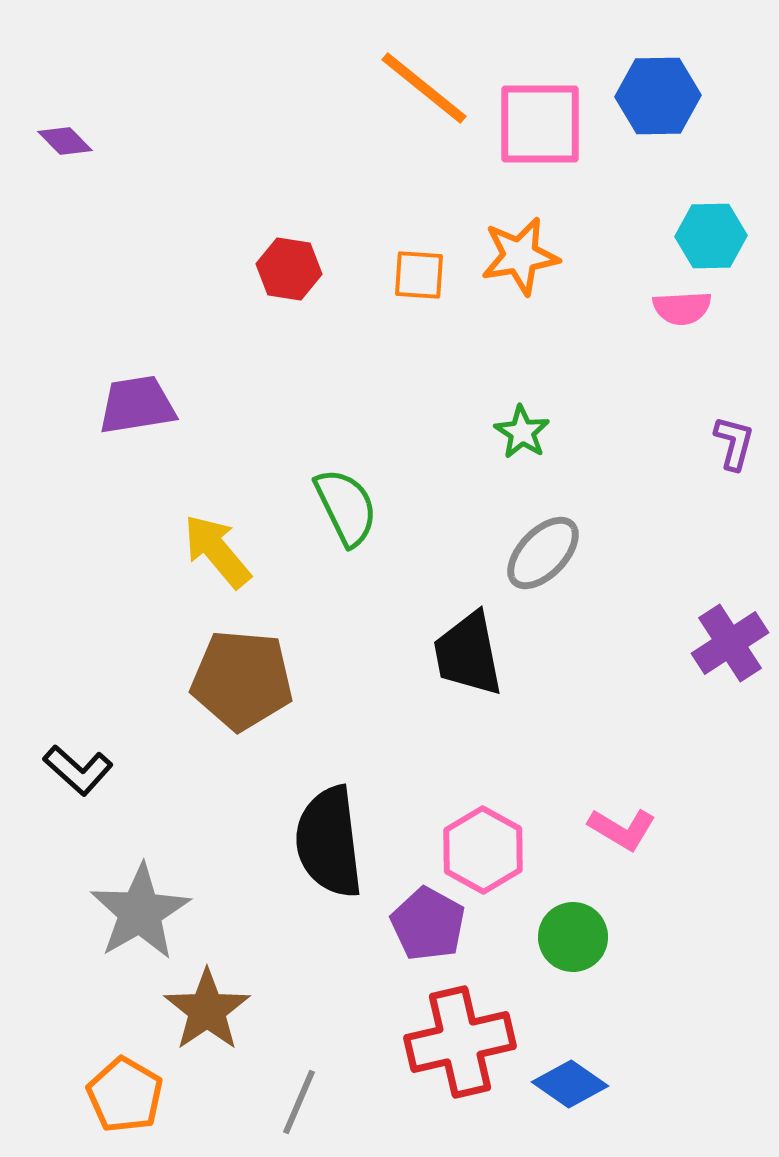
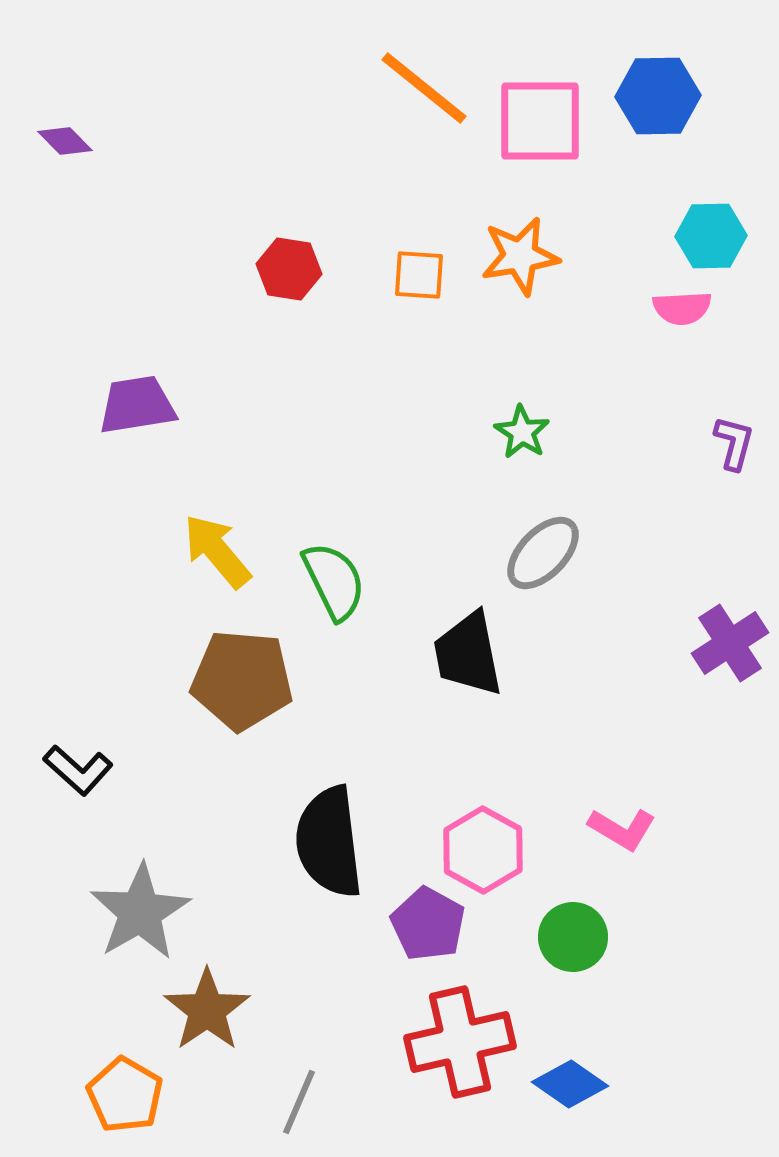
pink square: moved 3 px up
green semicircle: moved 12 px left, 74 px down
